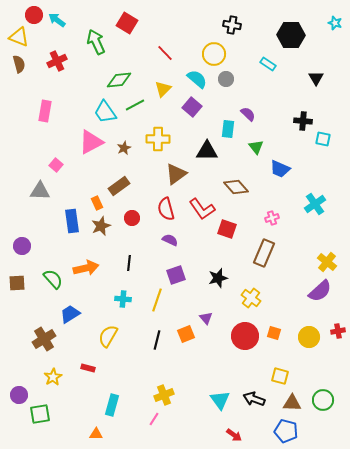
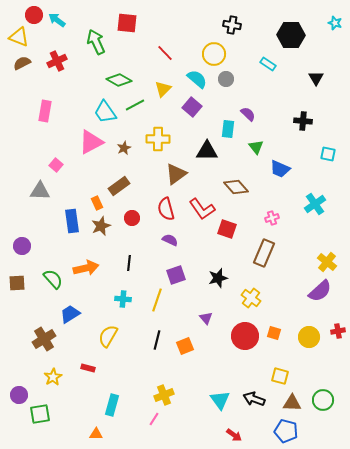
red square at (127, 23): rotated 25 degrees counterclockwise
brown semicircle at (19, 64): moved 3 px right, 1 px up; rotated 102 degrees counterclockwise
green diamond at (119, 80): rotated 35 degrees clockwise
cyan square at (323, 139): moved 5 px right, 15 px down
orange square at (186, 334): moved 1 px left, 12 px down
